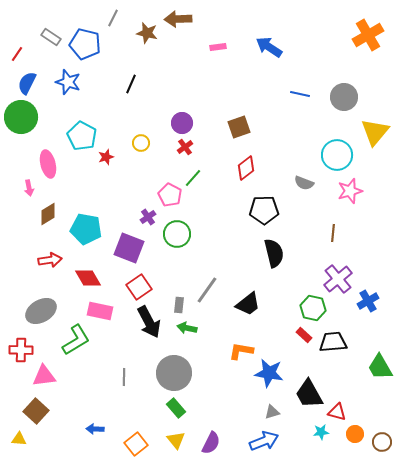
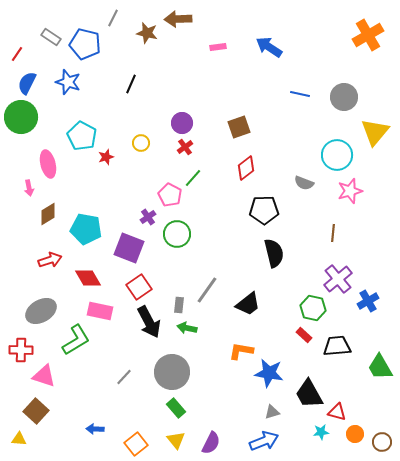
red arrow at (50, 260): rotated 10 degrees counterclockwise
black trapezoid at (333, 342): moved 4 px right, 4 px down
gray circle at (174, 373): moved 2 px left, 1 px up
pink triangle at (44, 376): rotated 25 degrees clockwise
gray line at (124, 377): rotated 42 degrees clockwise
